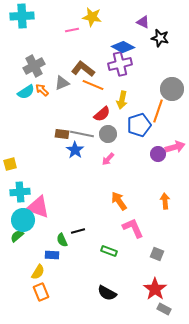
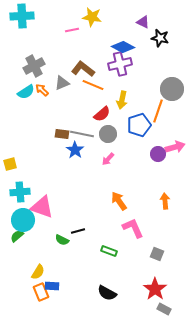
pink triangle at (38, 207): moved 4 px right
green semicircle at (62, 240): rotated 40 degrees counterclockwise
blue rectangle at (52, 255): moved 31 px down
